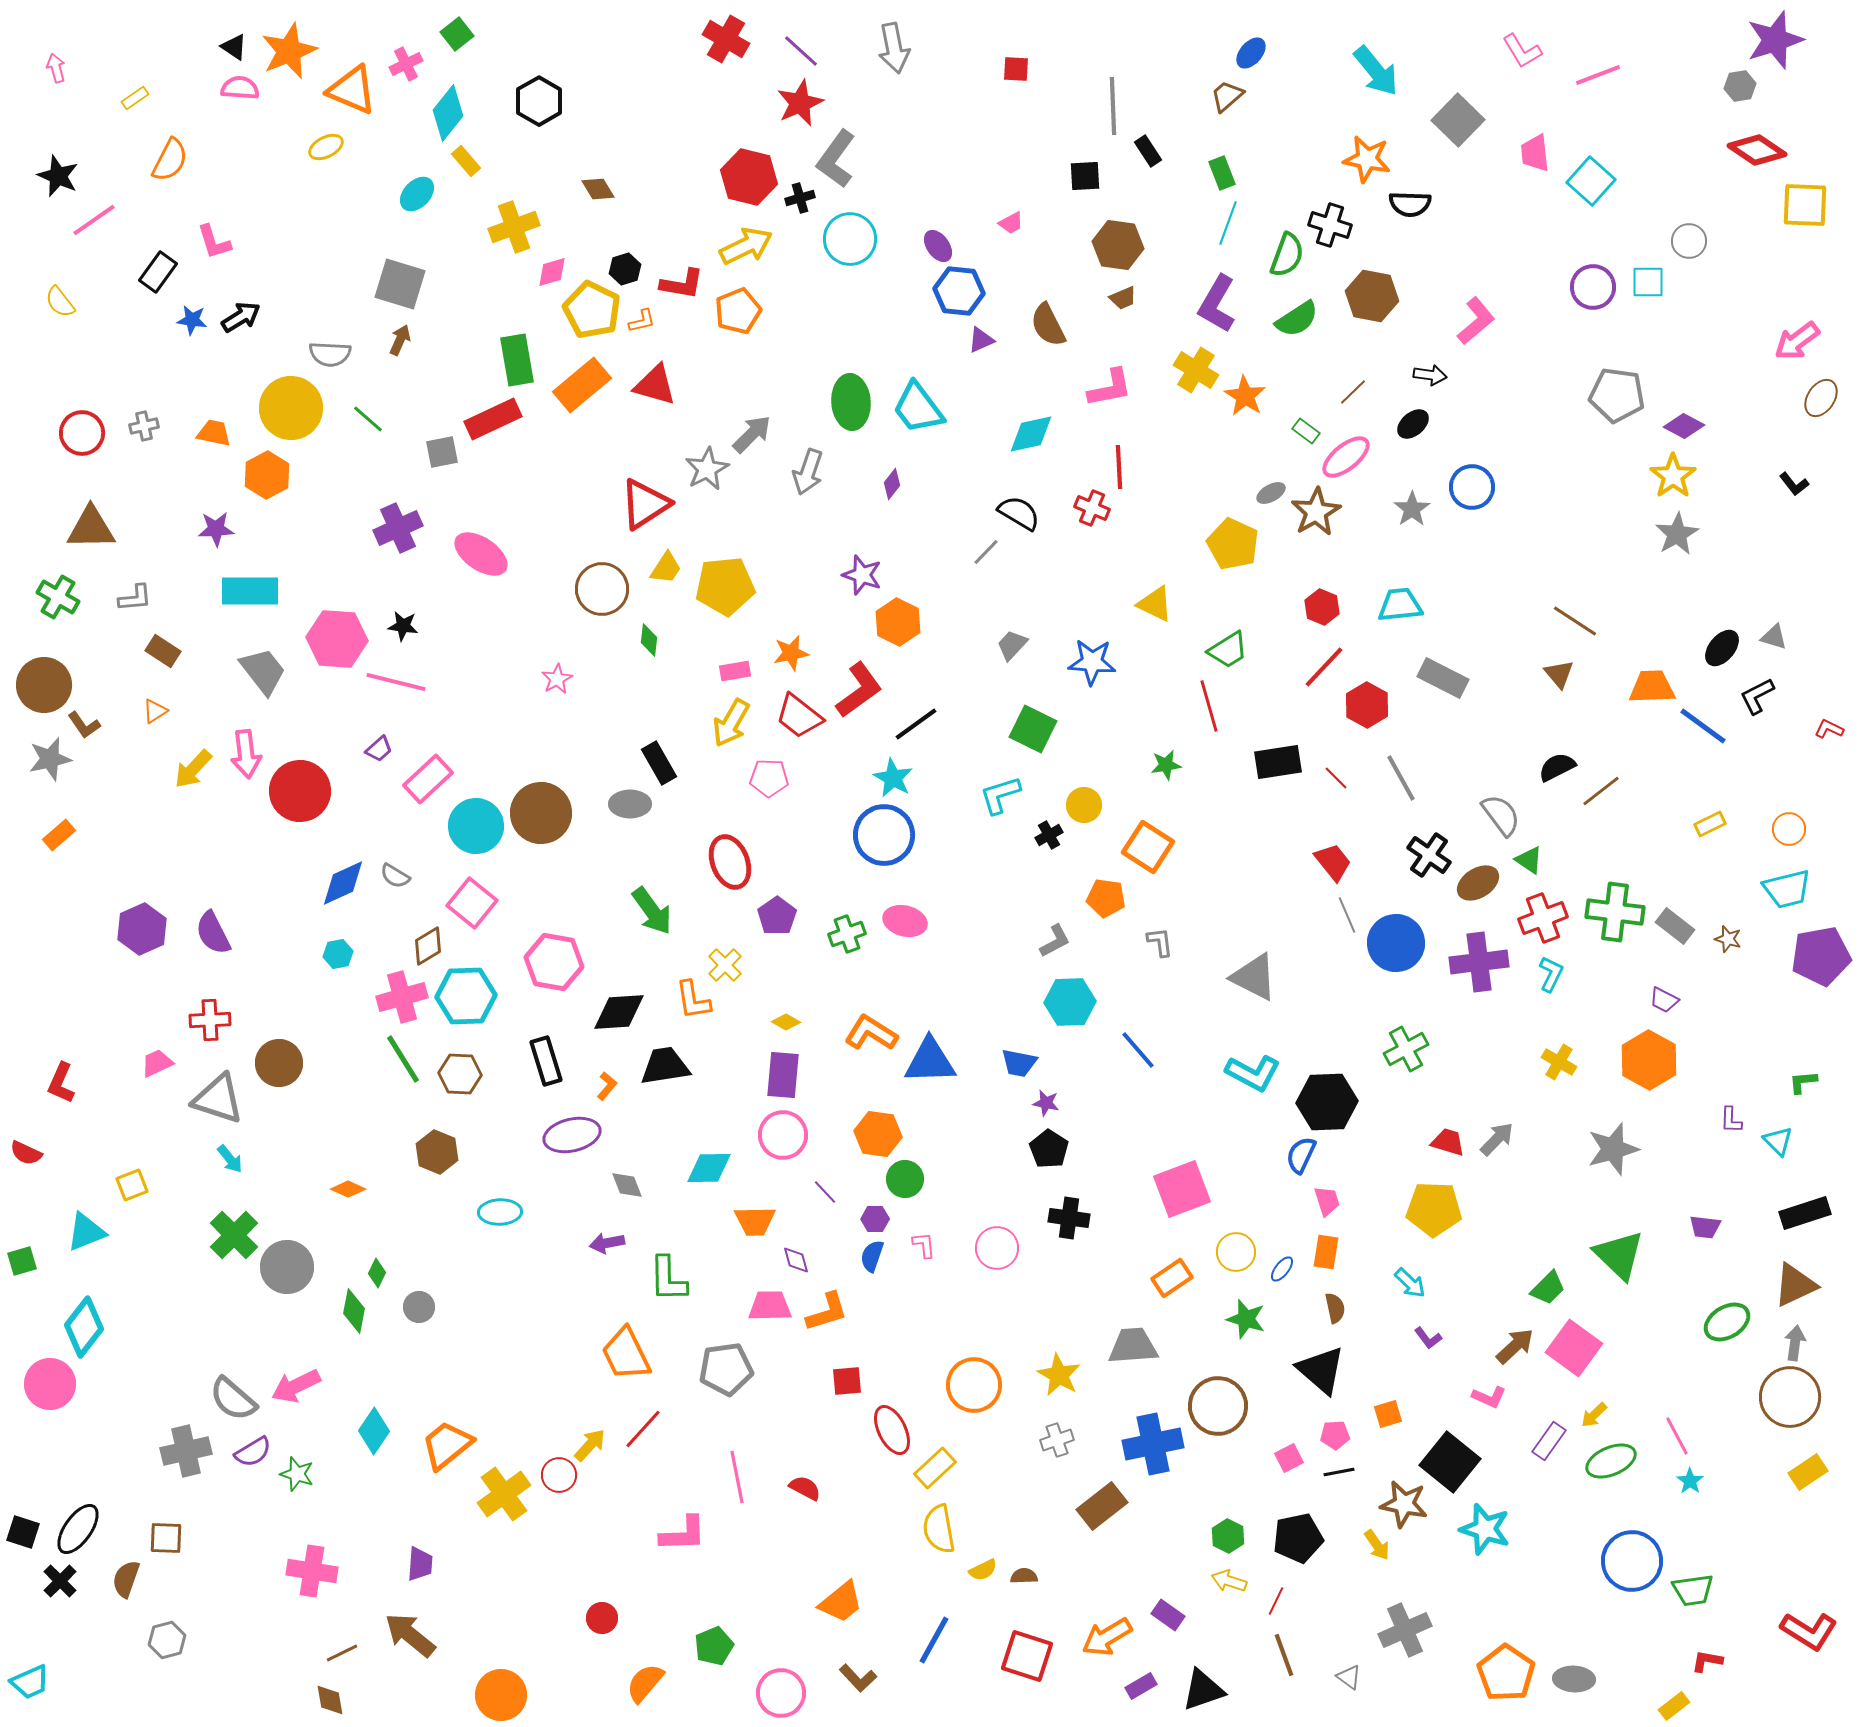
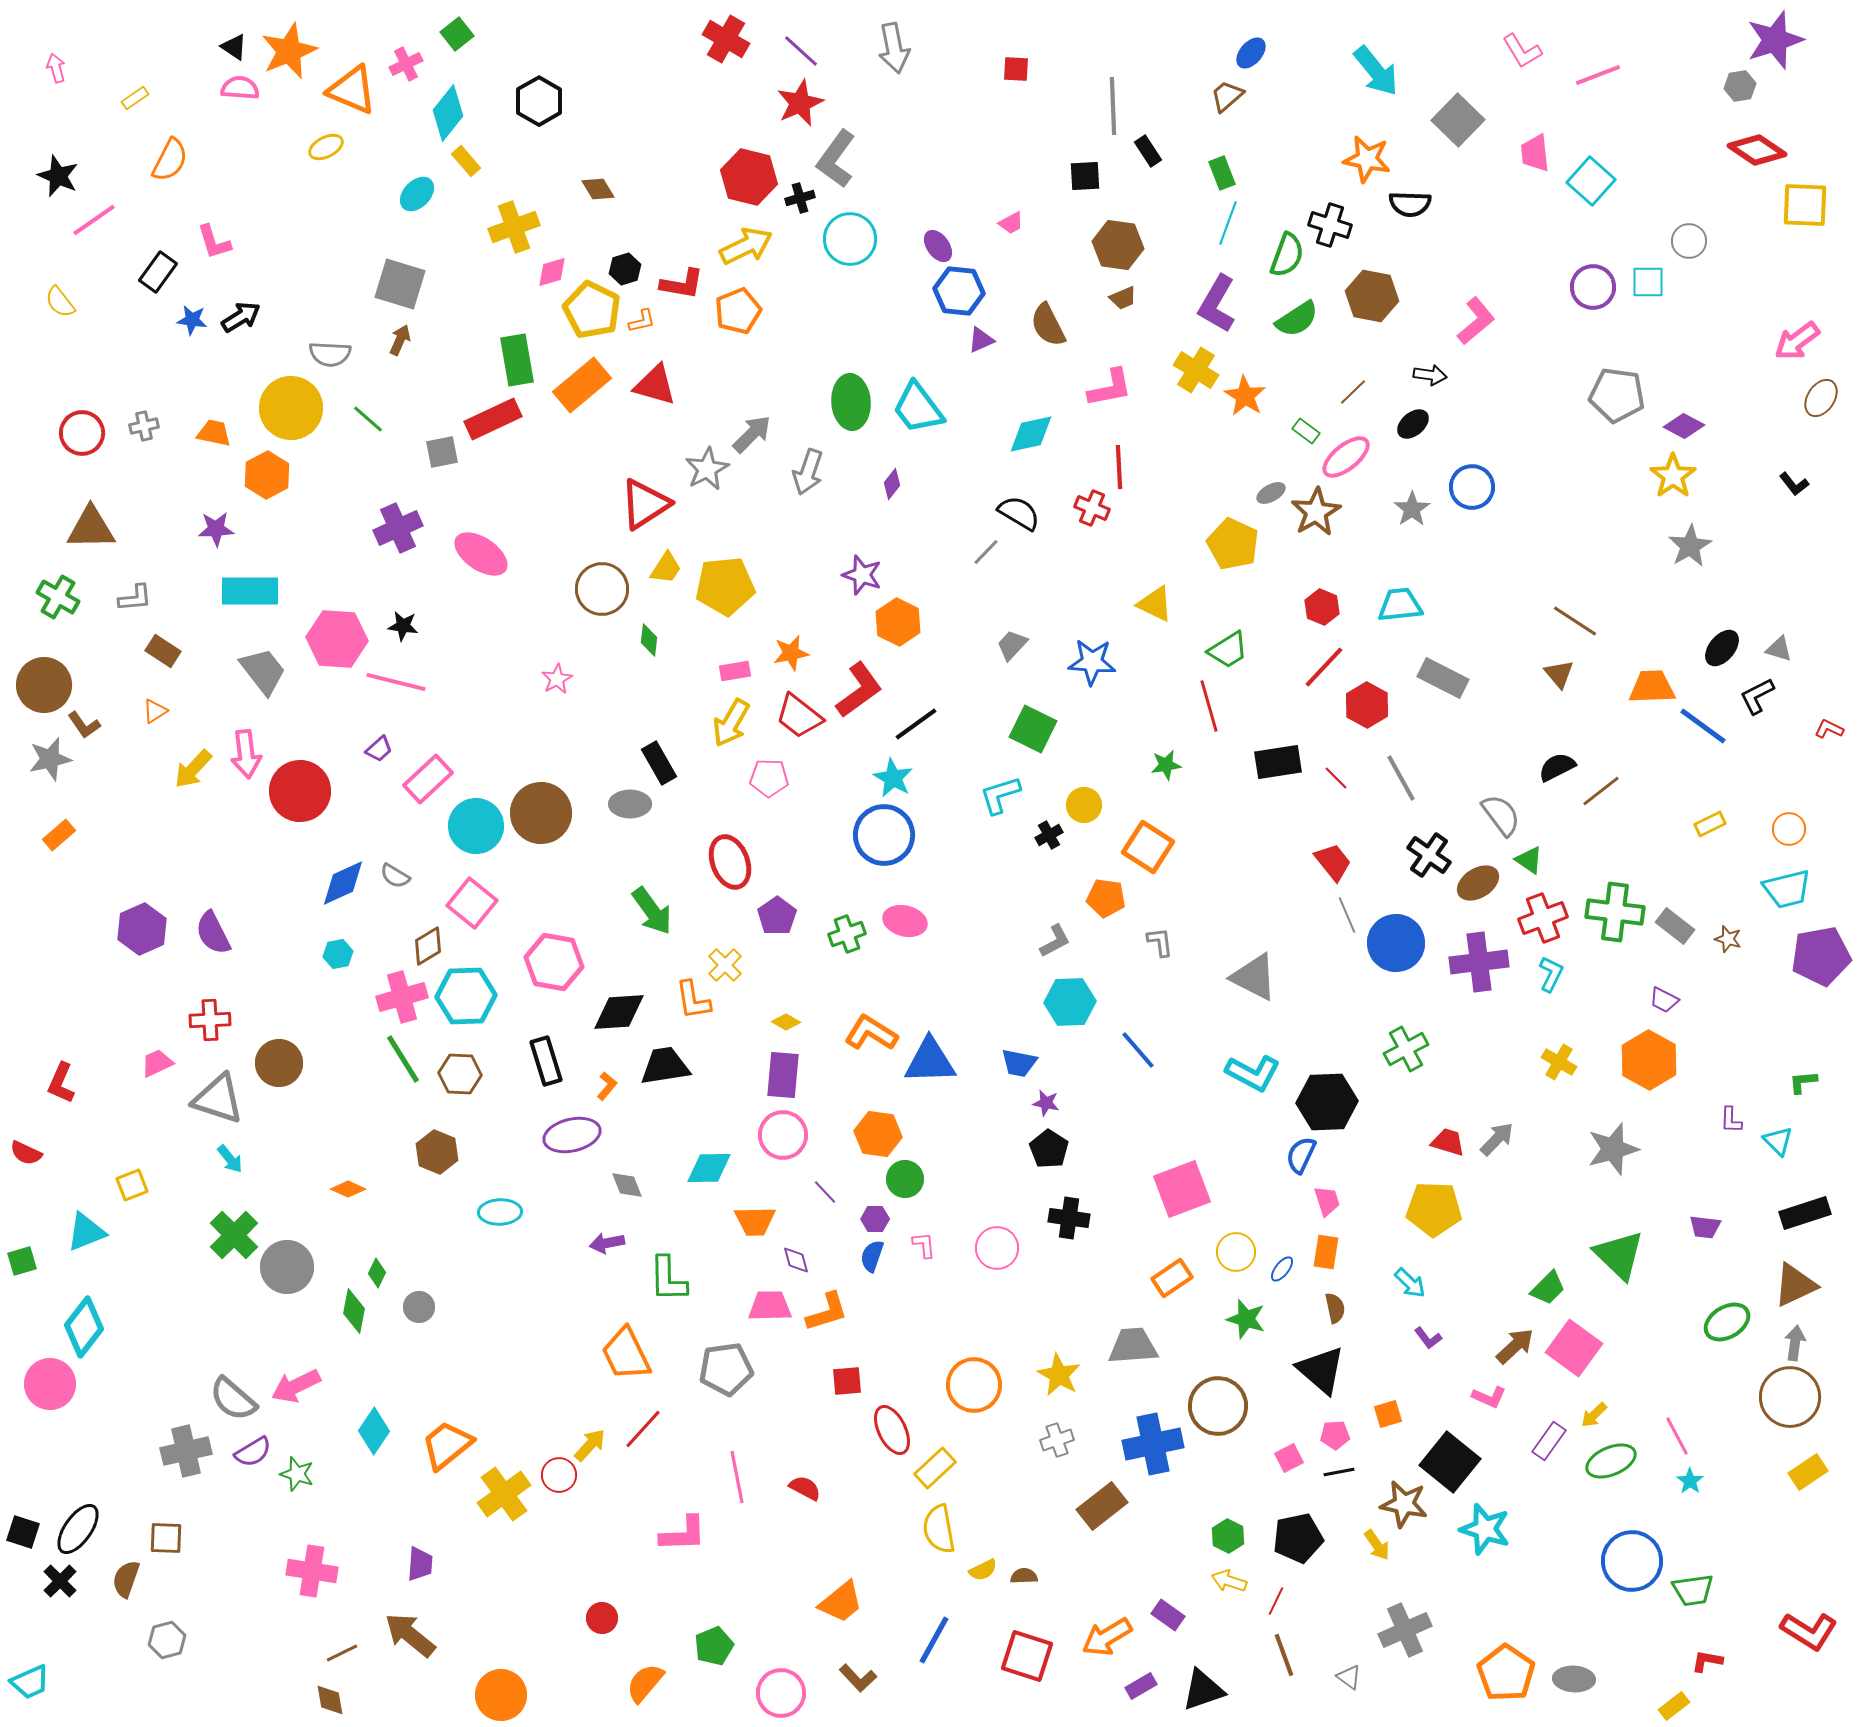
gray star at (1677, 534): moved 13 px right, 12 px down
gray triangle at (1774, 637): moved 5 px right, 12 px down
